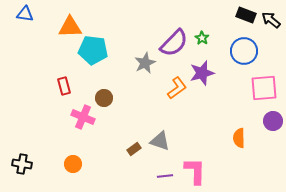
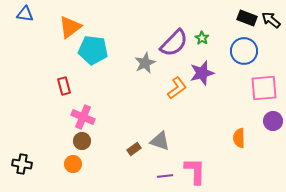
black rectangle: moved 1 px right, 3 px down
orange triangle: rotated 35 degrees counterclockwise
brown circle: moved 22 px left, 43 px down
